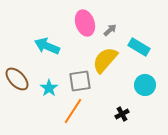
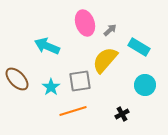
cyan star: moved 2 px right, 1 px up
orange line: rotated 40 degrees clockwise
